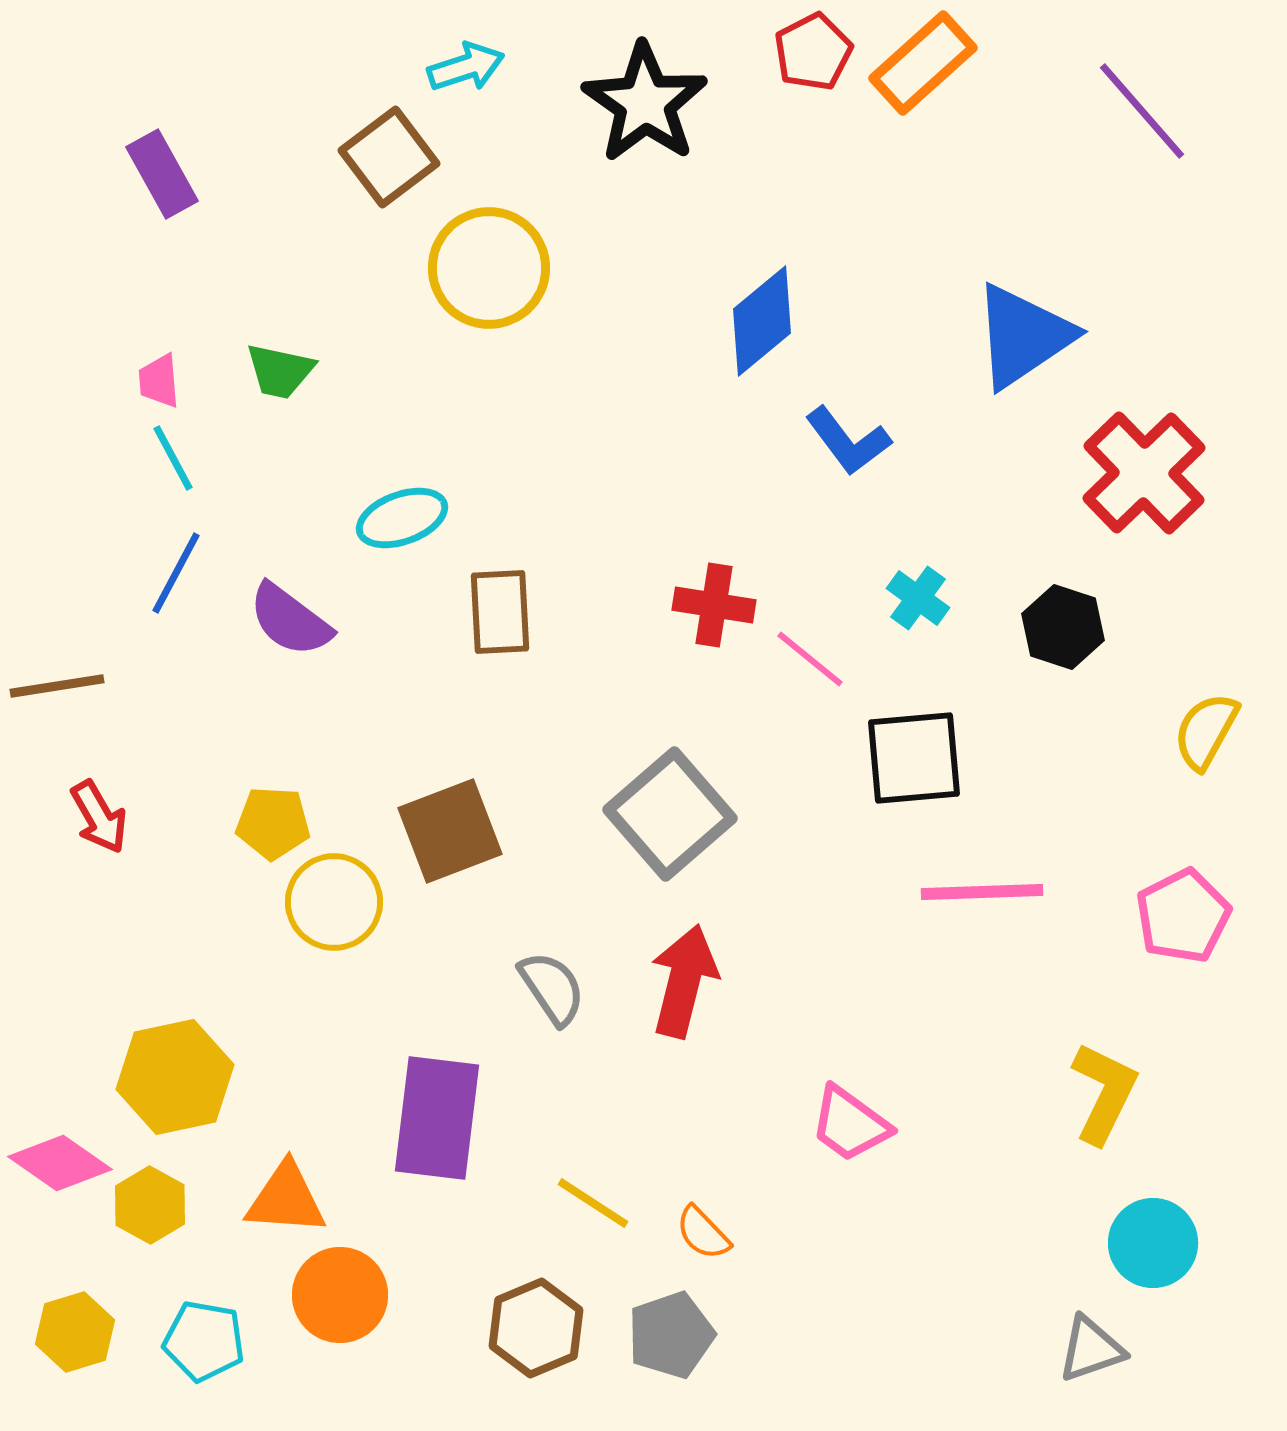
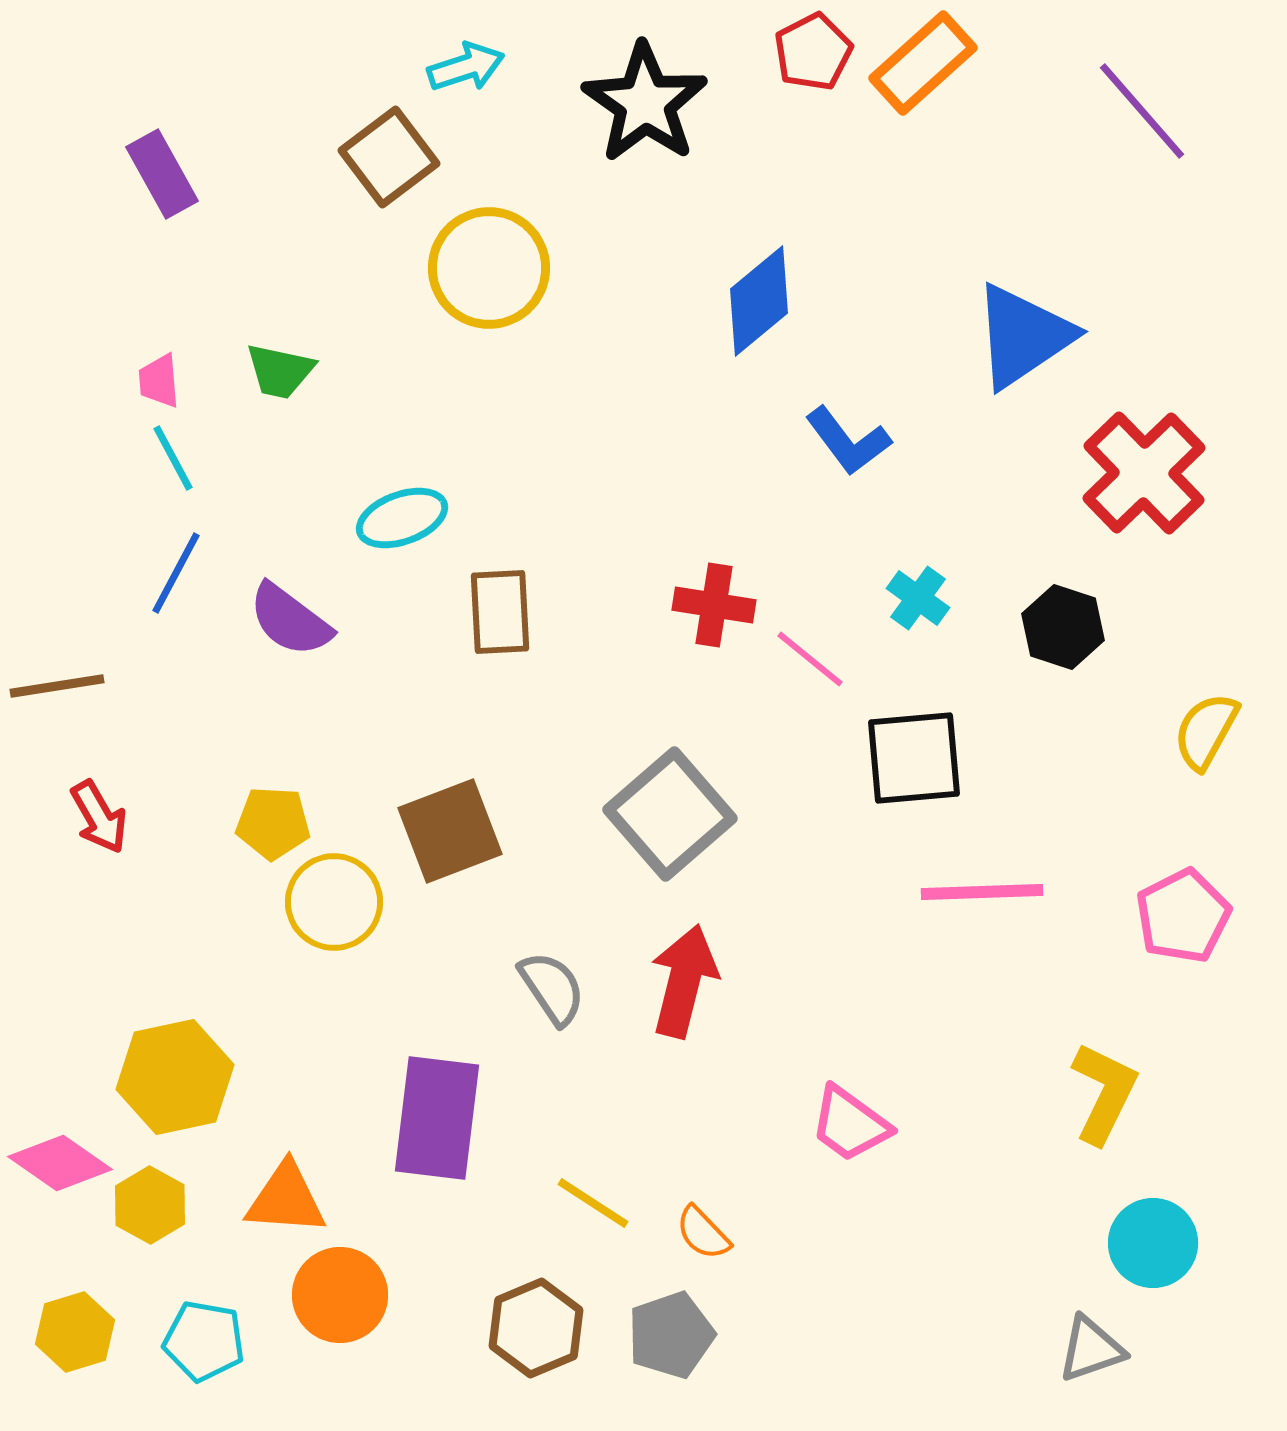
blue diamond at (762, 321): moved 3 px left, 20 px up
